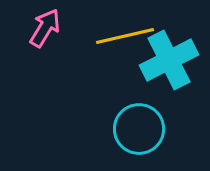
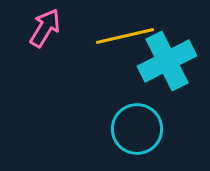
cyan cross: moved 2 px left, 1 px down
cyan circle: moved 2 px left
